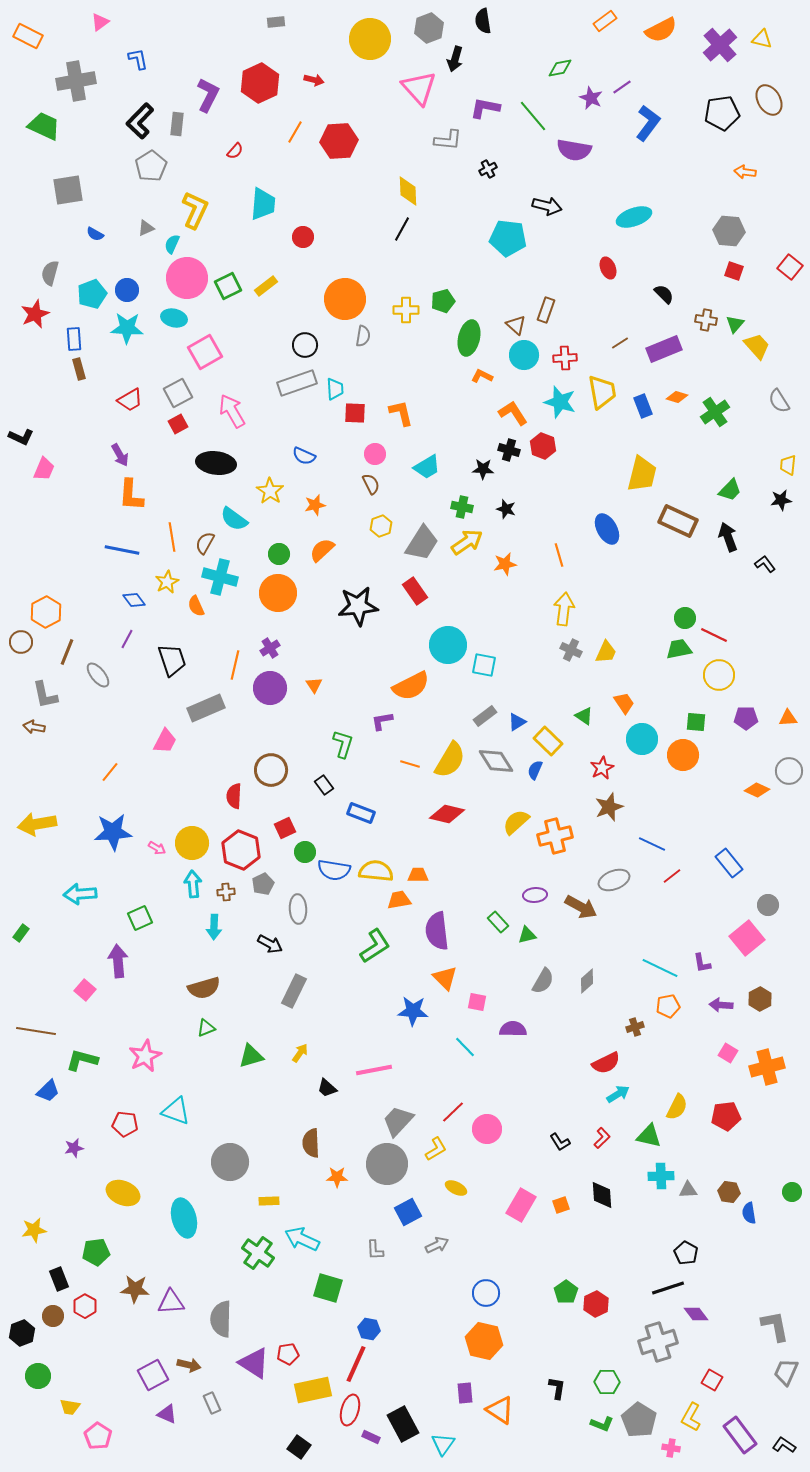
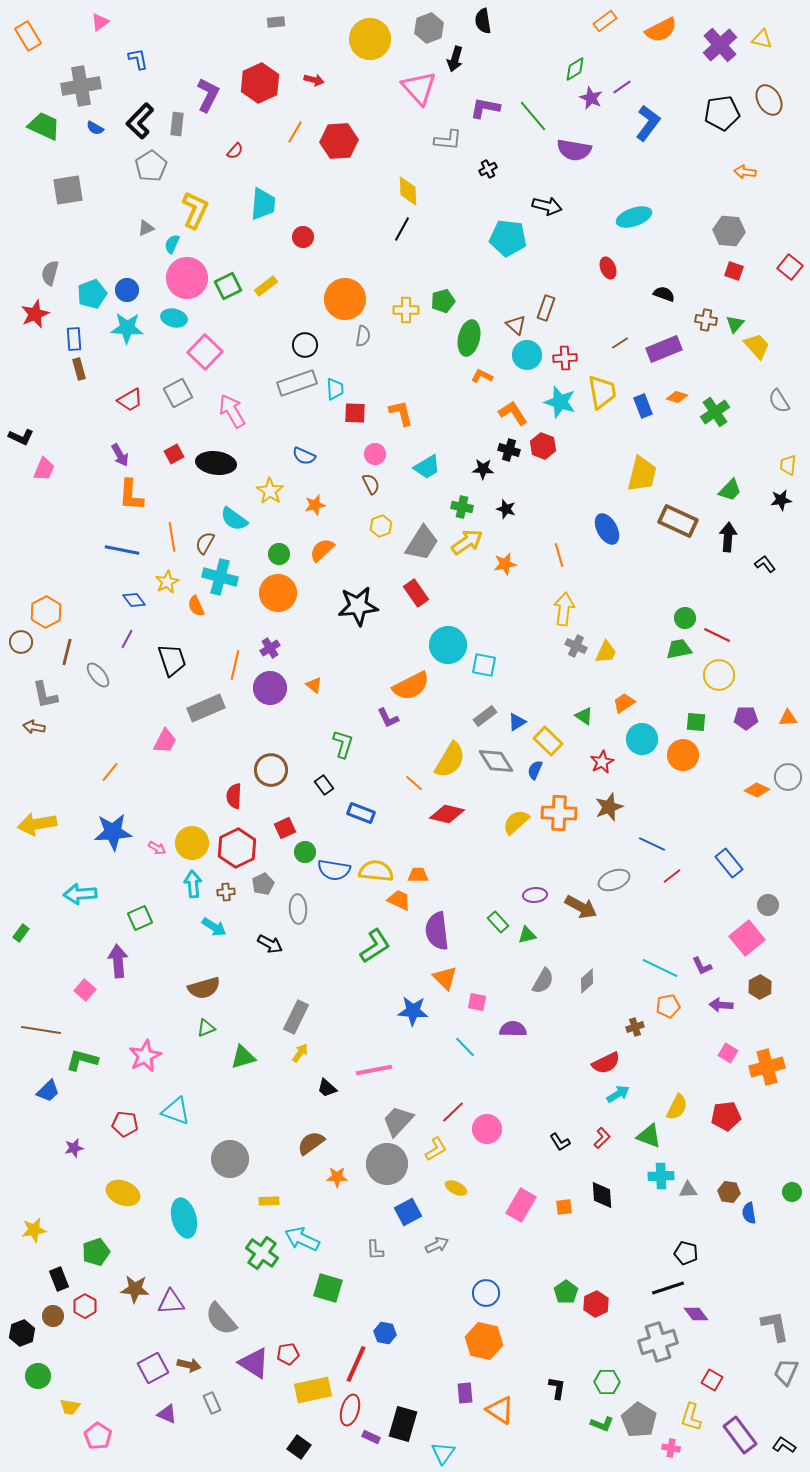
orange rectangle at (28, 36): rotated 32 degrees clockwise
green diamond at (560, 68): moved 15 px right, 1 px down; rotated 20 degrees counterclockwise
gray cross at (76, 81): moved 5 px right, 5 px down
blue semicircle at (95, 234): moved 106 px up
black semicircle at (664, 294): rotated 25 degrees counterclockwise
brown rectangle at (546, 310): moved 2 px up
pink square at (205, 352): rotated 16 degrees counterclockwise
cyan circle at (524, 355): moved 3 px right
red square at (178, 424): moved 4 px left, 30 px down
black arrow at (728, 537): rotated 24 degrees clockwise
red rectangle at (415, 591): moved 1 px right, 2 px down
red line at (714, 635): moved 3 px right
gray cross at (571, 650): moved 5 px right, 4 px up
brown line at (67, 652): rotated 8 degrees counterclockwise
orange triangle at (314, 685): rotated 18 degrees counterclockwise
orange trapezoid at (624, 703): rotated 90 degrees counterclockwise
purple L-shape at (382, 721): moved 6 px right, 3 px up; rotated 105 degrees counterclockwise
orange line at (410, 764): moved 4 px right, 19 px down; rotated 24 degrees clockwise
red star at (602, 768): moved 6 px up
gray circle at (789, 771): moved 1 px left, 6 px down
orange cross at (555, 836): moved 4 px right, 23 px up; rotated 16 degrees clockwise
red hexagon at (241, 850): moved 4 px left, 2 px up; rotated 12 degrees clockwise
orange trapezoid at (399, 900): rotated 35 degrees clockwise
cyan arrow at (214, 927): rotated 60 degrees counterclockwise
purple L-shape at (702, 963): moved 3 px down; rotated 15 degrees counterclockwise
gray rectangle at (294, 991): moved 2 px right, 26 px down
brown hexagon at (760, 999): moved 12 px up
brown line at (36, 1031): moved 5 px right, 1 px up
green triangle at (251, 1056): moved 8 px left, 1 px down
green triangle at (649, 1136): rotated 8 degrees clockwise
brown semicircle at (311, 1143): rotated 56 degrees clockwise
gray circle at (230, 1162): moved 3 px up
orange square at (561, 1205): moved 3 px right, 2 px down; rotated 12 degrees clockwise
green pentagon at (96, 1252): rotated 12 degrees counterclockwise
green cross at (258, 1253): moved 4 px right
black pentagon at (686, 1253): rotated 15 degrees counterclockwise
gray semicircle at (221, 1319): rotated 42 degrees counterclockwise
blue hexagon at (369, 1329): moved 16 px right, 4 px down
purple square at (153, 1375): moved 7 px up
yellow L-shape at (691, 1417): rotated 12 degrees counterclockwise
black rectangle at (403, 1424): rotated 44 degrees clockwise
cyan triangle at (443, 1444): moved 9 px down
